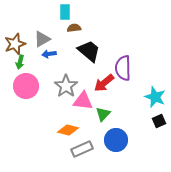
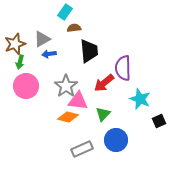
cyan rectangle: rotated 35 degrees clockwise
black trapezoid: rotated 45 degrees clockwise
cyan star: moved 15 px left, 2 px down
pink triangle: moved 5 px left
orange diamond: moved 13 px up
